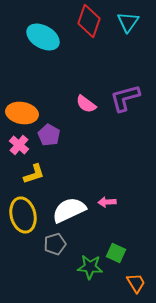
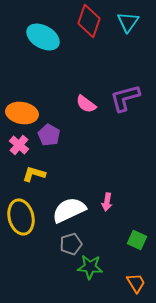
yellow L-shape: rotated 145 degrees counterclockwise
pink arrow: rotated 78 degrees counterclockwise
yellow ellipse: moved 2 px left, 2 px down
gray pentagon: moved 16 px right
green square: moved 21 px right, 13 px up
